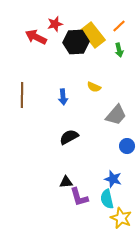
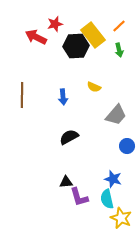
black hexagon: moved 4 px down
